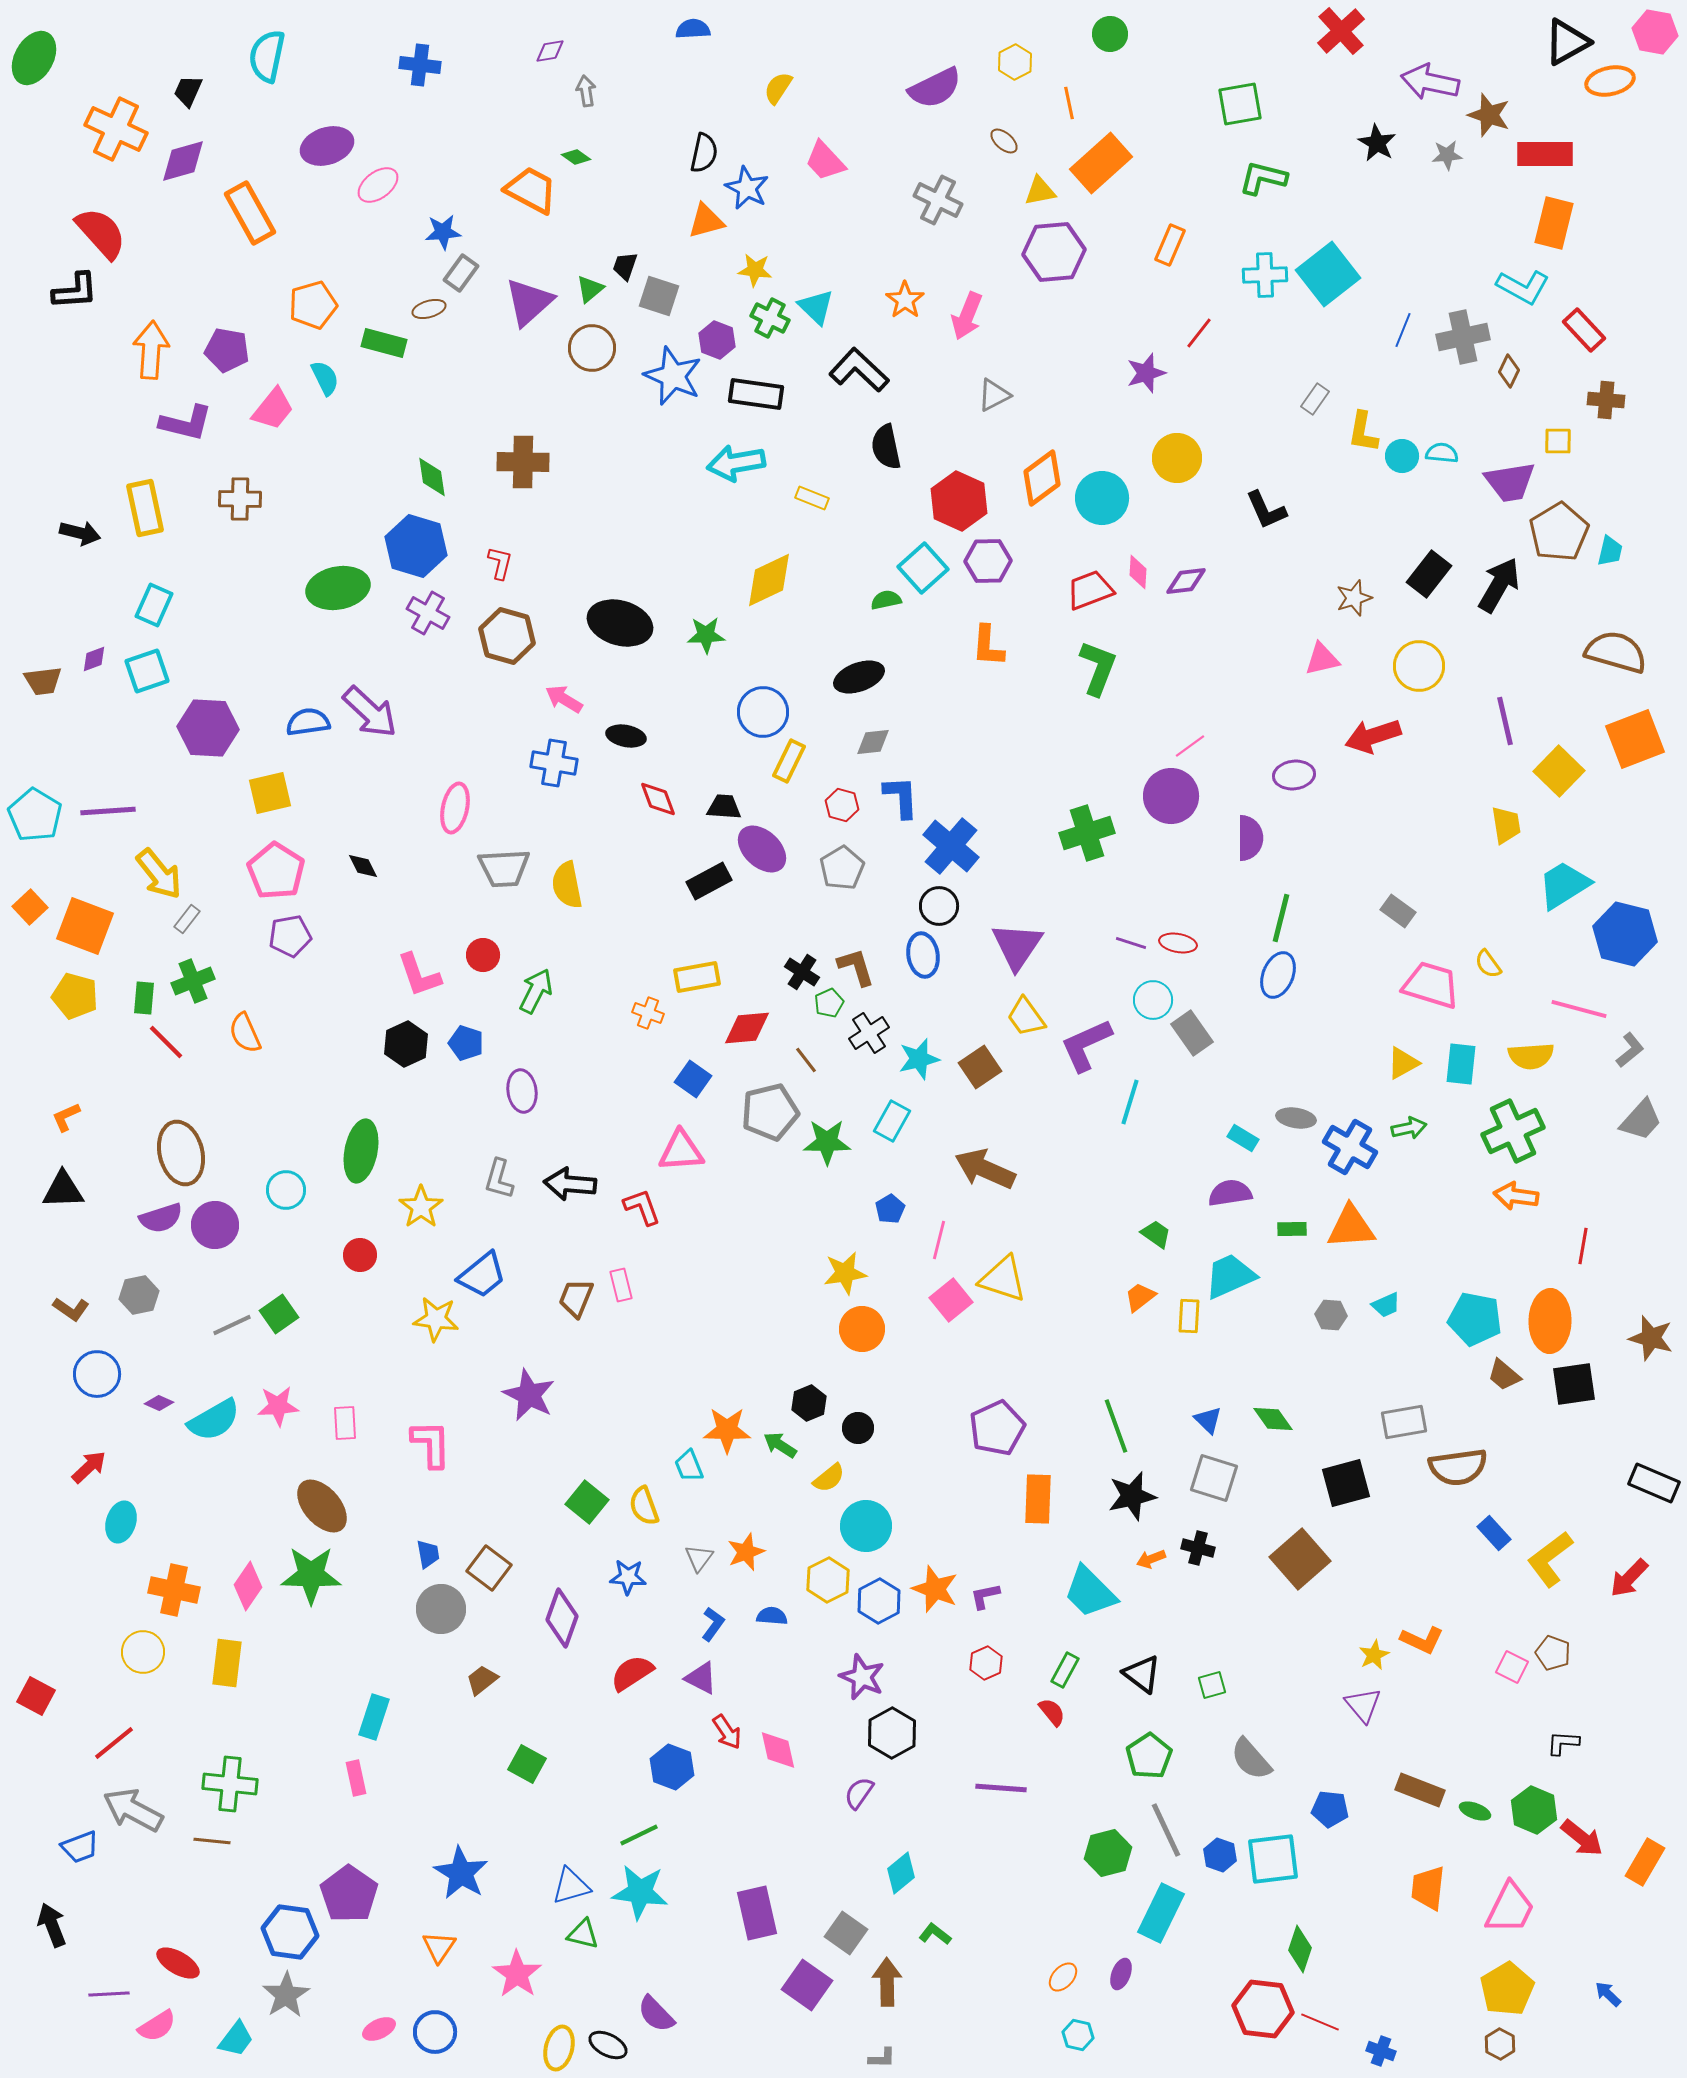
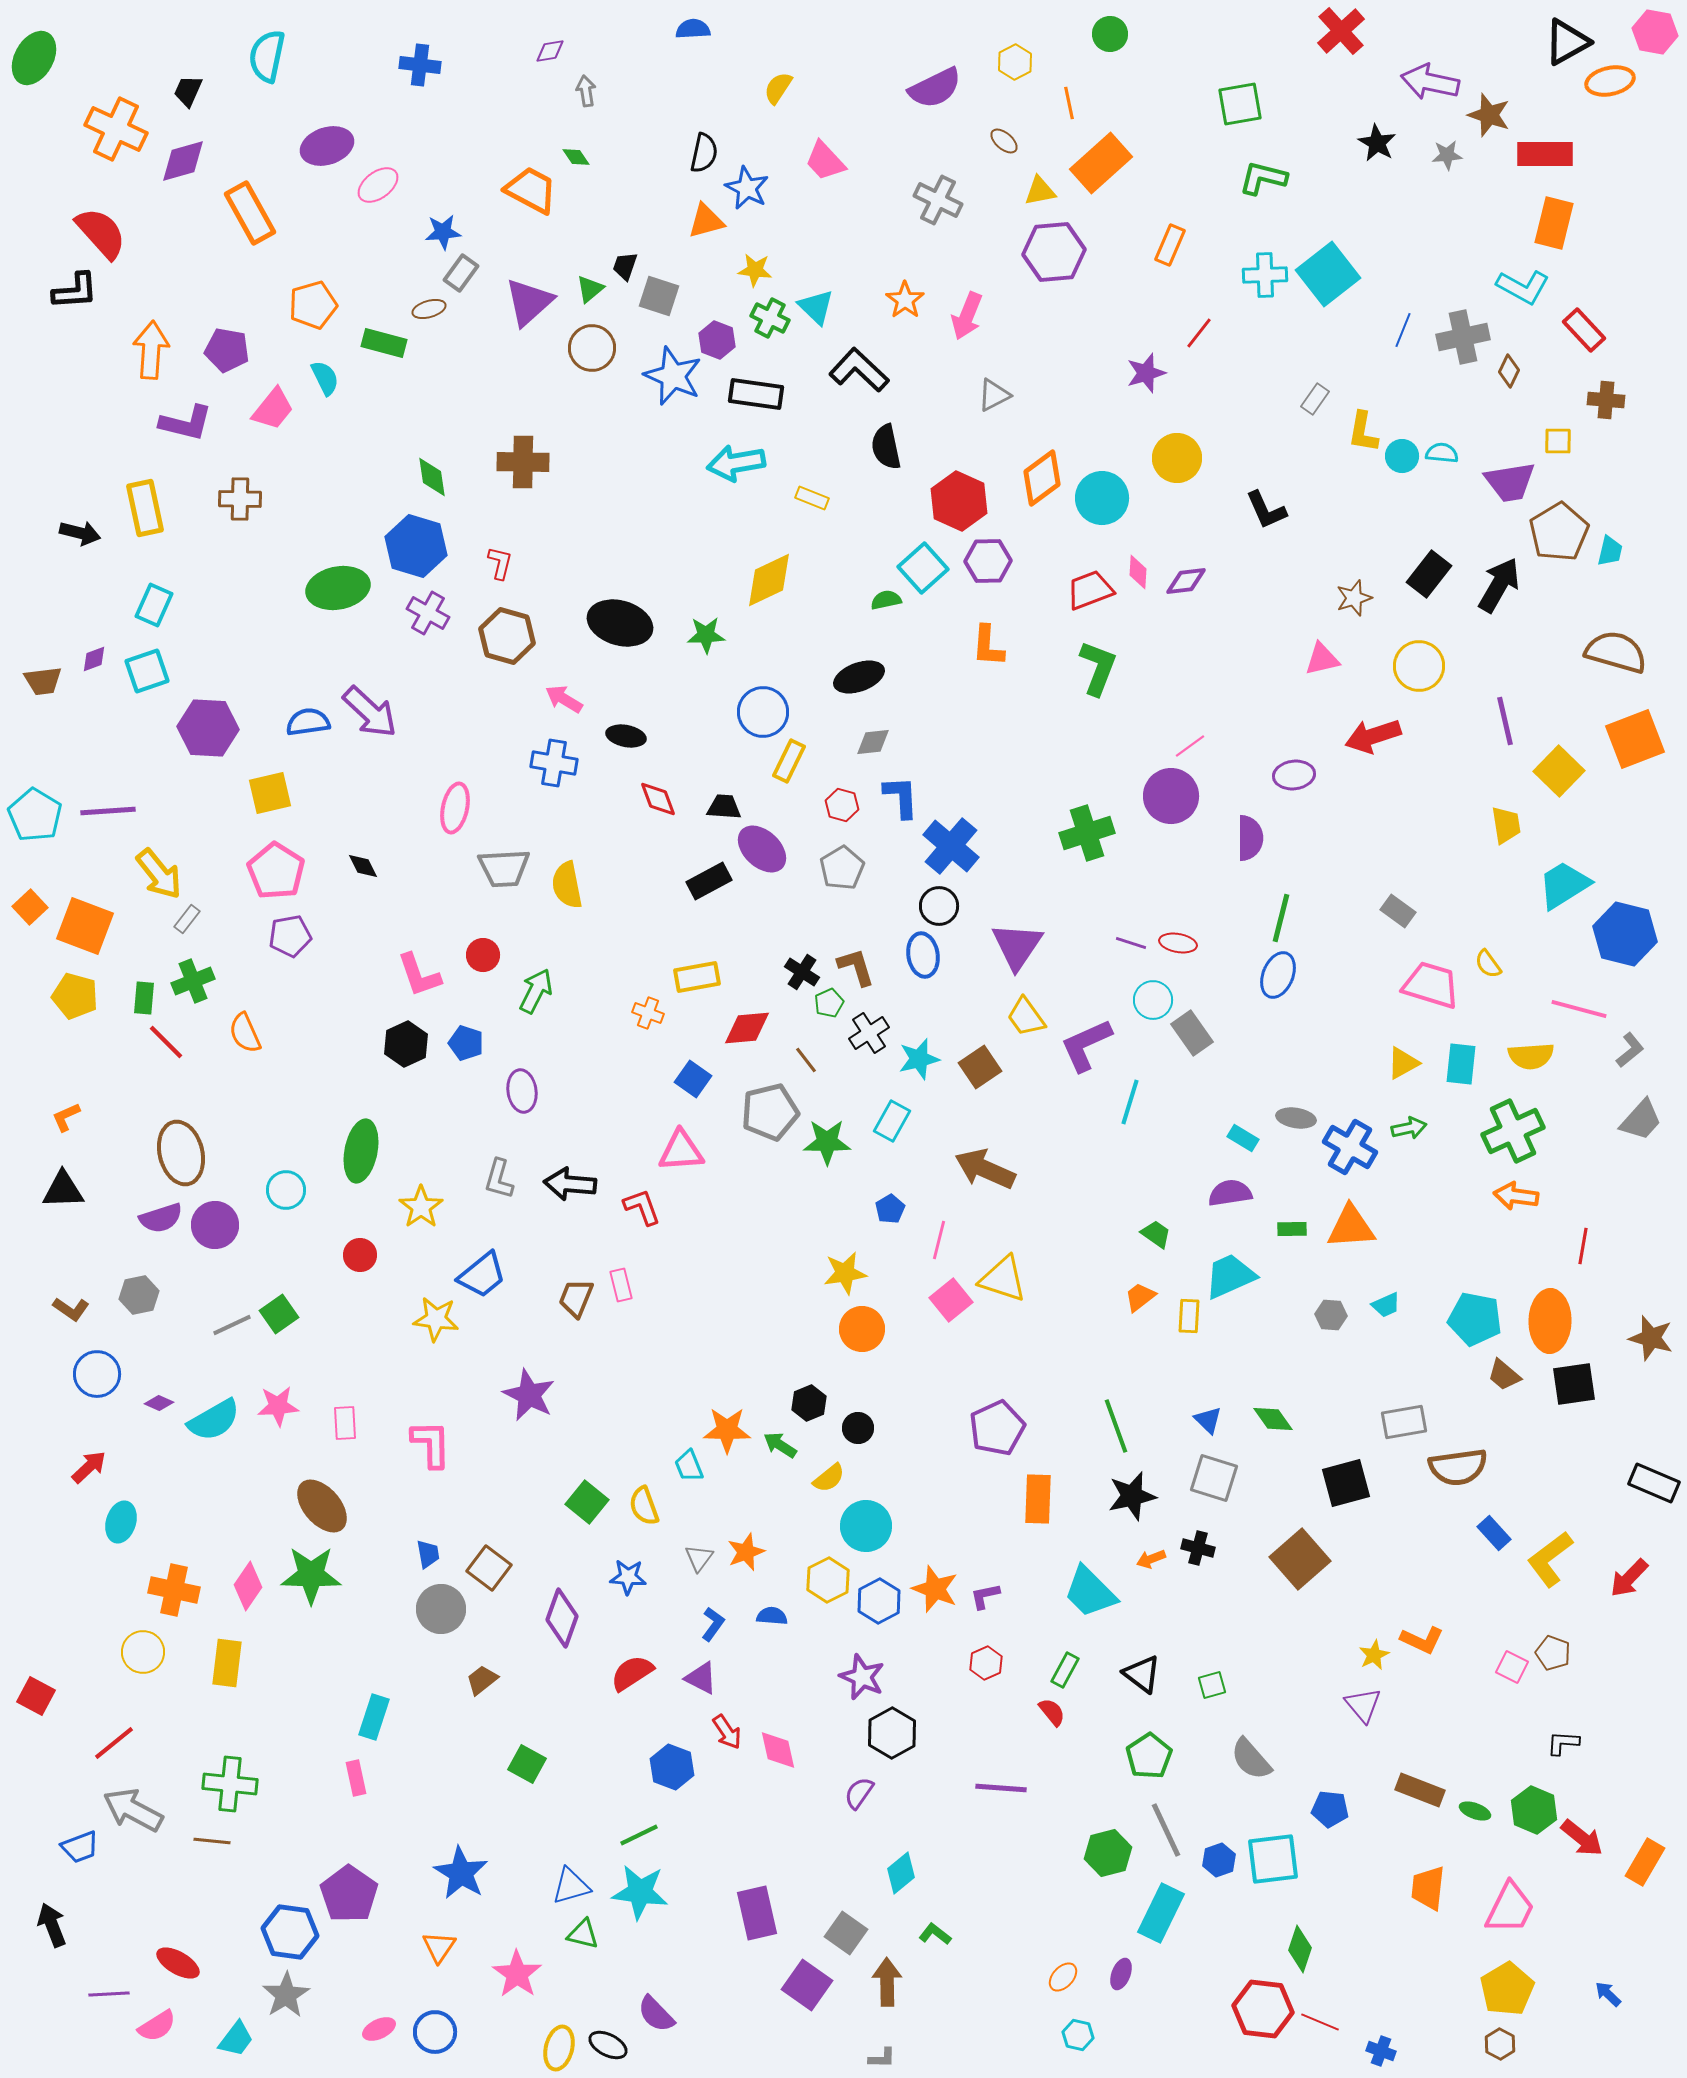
green diamond at (576, 157): rotated 20 degrees clockwise
blue hexagon at (1220, 1855): moved 1 px left, 5 px down; rotated 20 degrees clockwise
